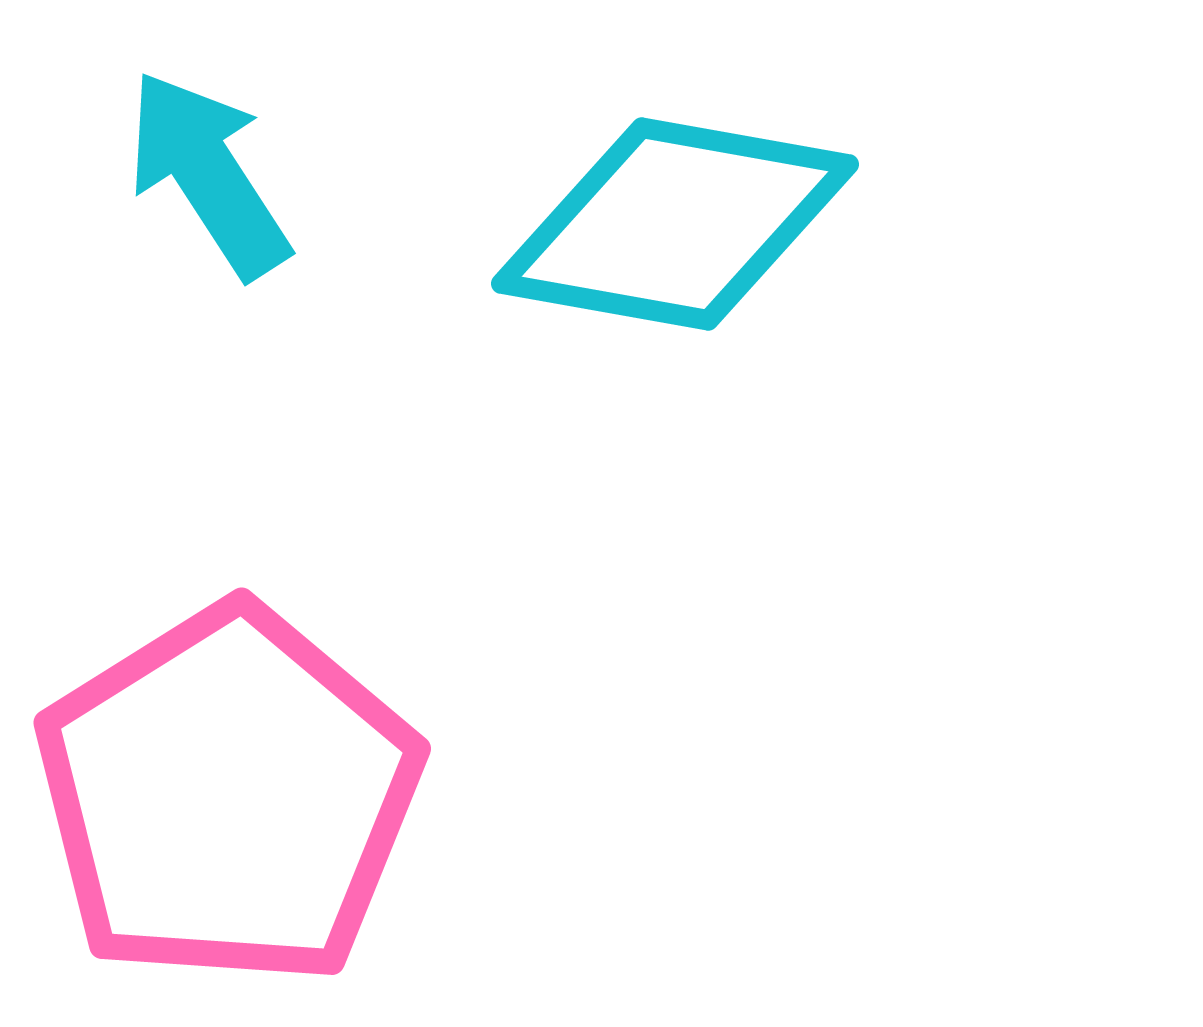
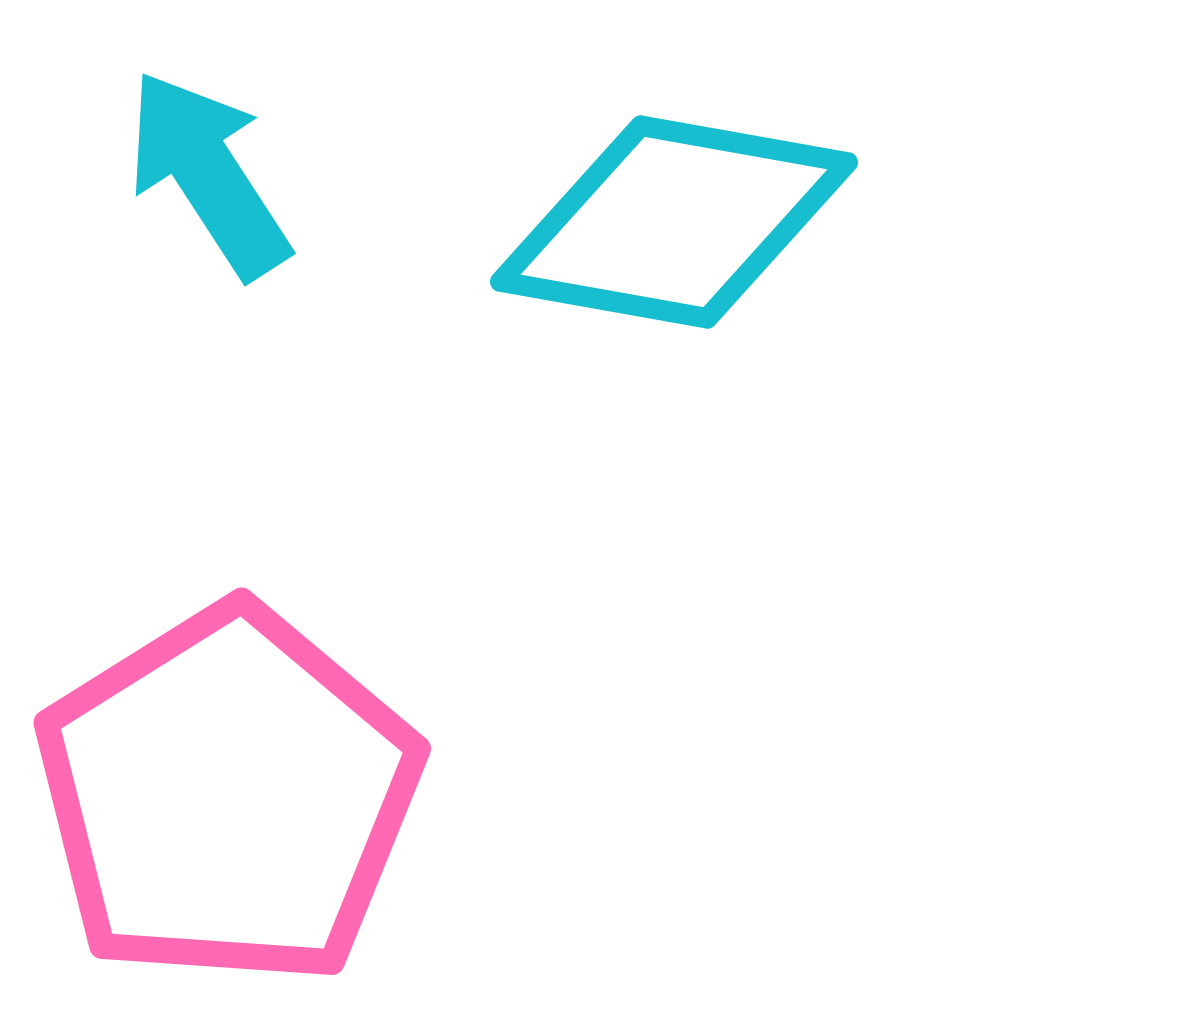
cyan diamond: moved 1 px left, 2 px up
